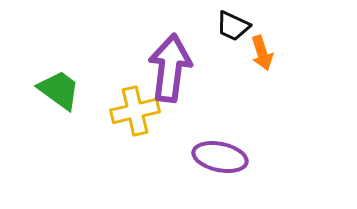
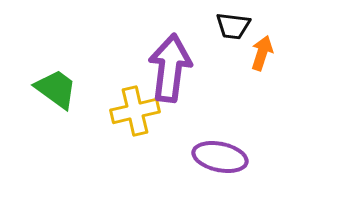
black trapezoid: rotated 18 degrees counterclockwise
orange arrow: rotated 144 degrees counterclockwise
green trapezoid: moved 3 px left, 1 px up
